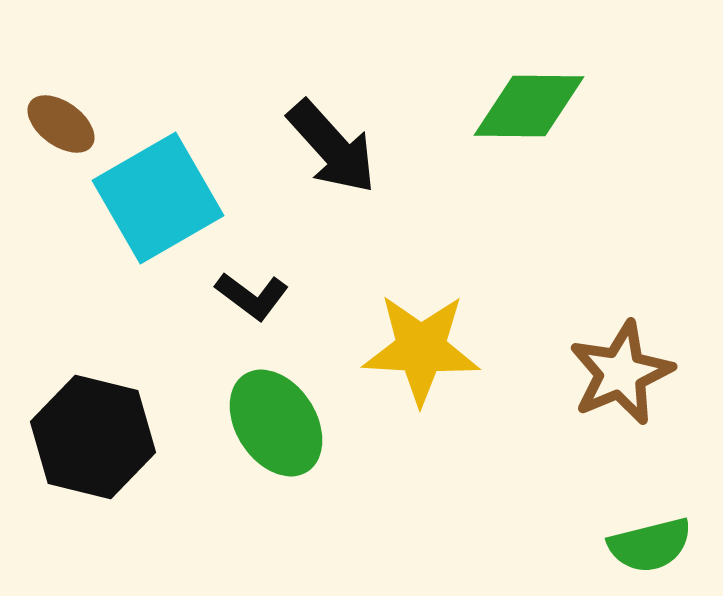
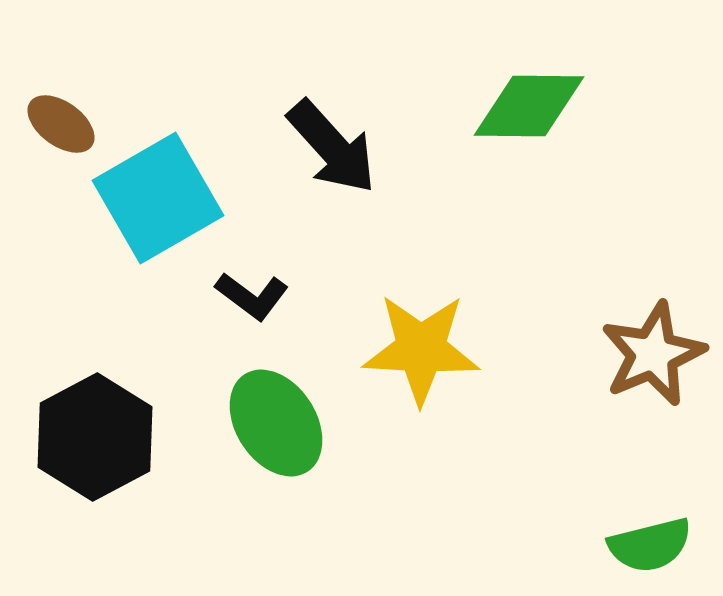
brown star: moved 32 px right, 19 px up
black hexagon: moved 2 px right; rotated 18 degrees clockwise
